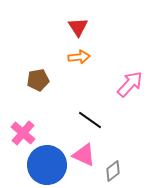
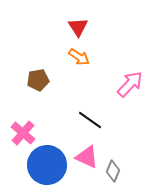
orange arrow: rotated 40 degrees clockwise
pink triangle: moved 3 px right, 2 px down
gray diamond: rotated 30 degrees counterclockwise
